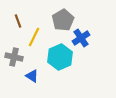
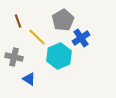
yellow line: moved 3 px right; rotated 72 degrees counterclockwise
cyan hexagon: moved 1 px left, 1 px up
blue triangle: moved 3 px left, 3 px down
